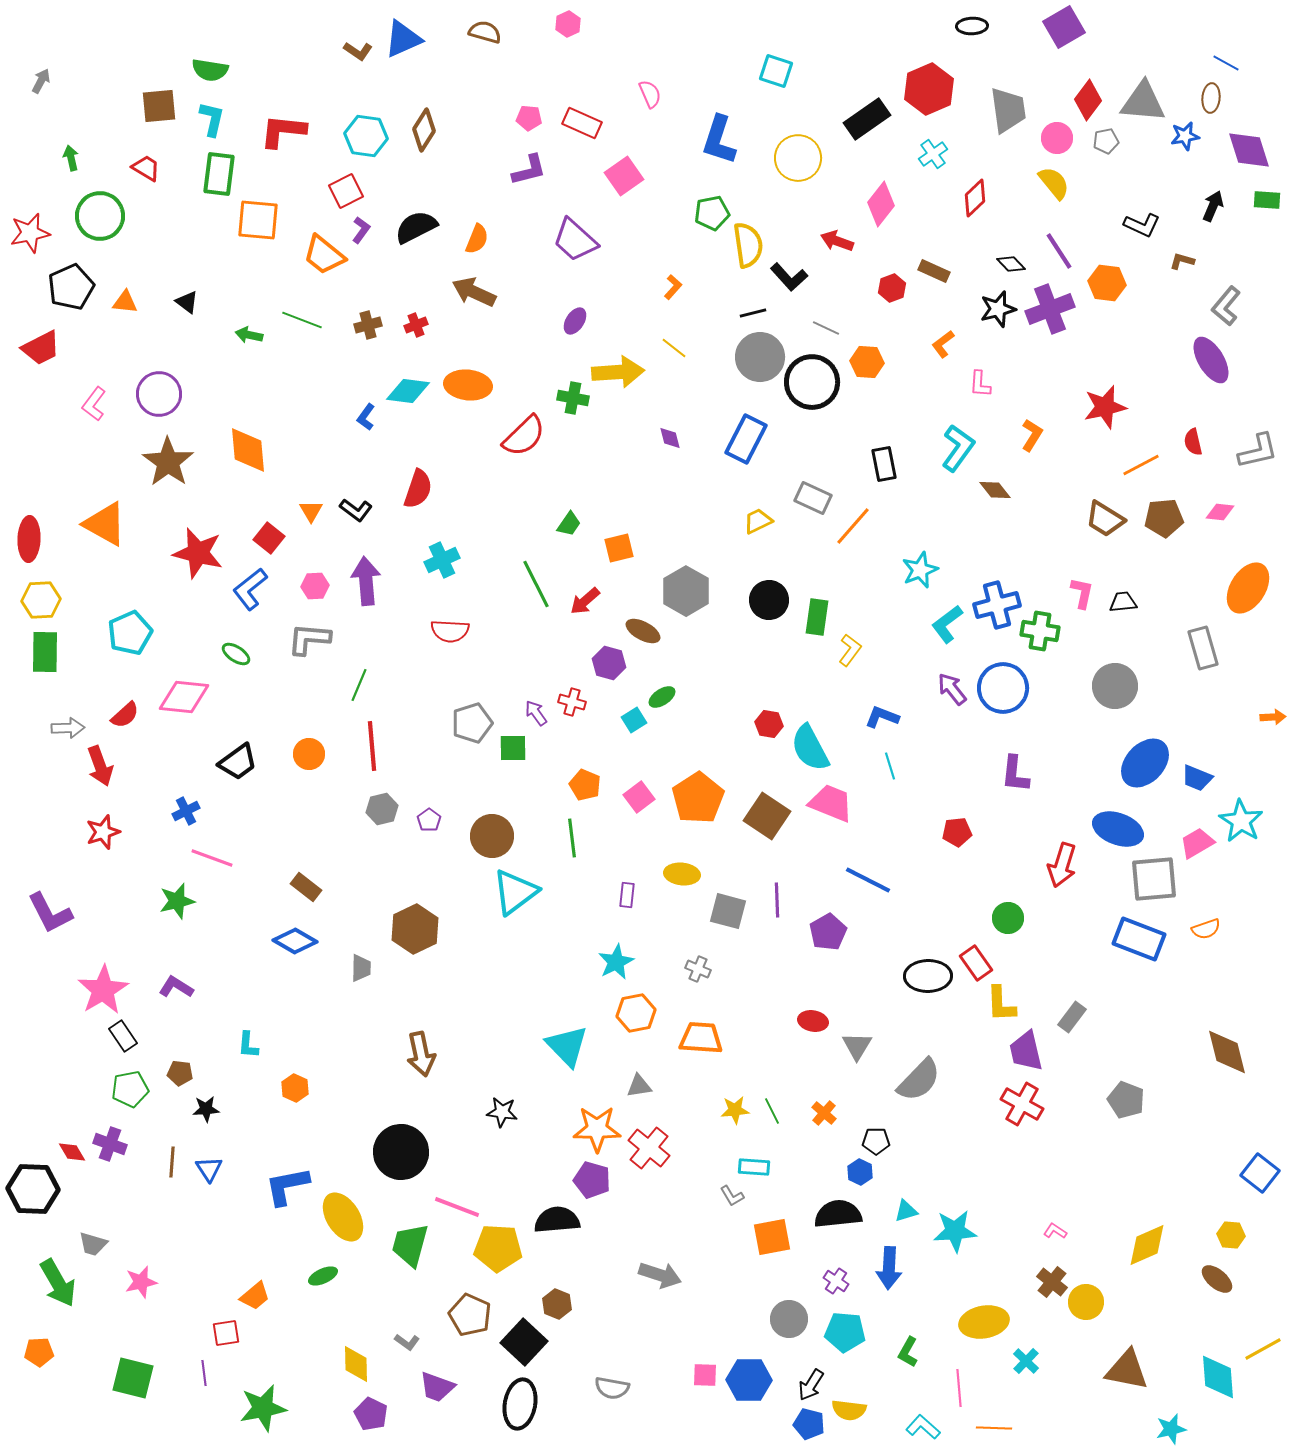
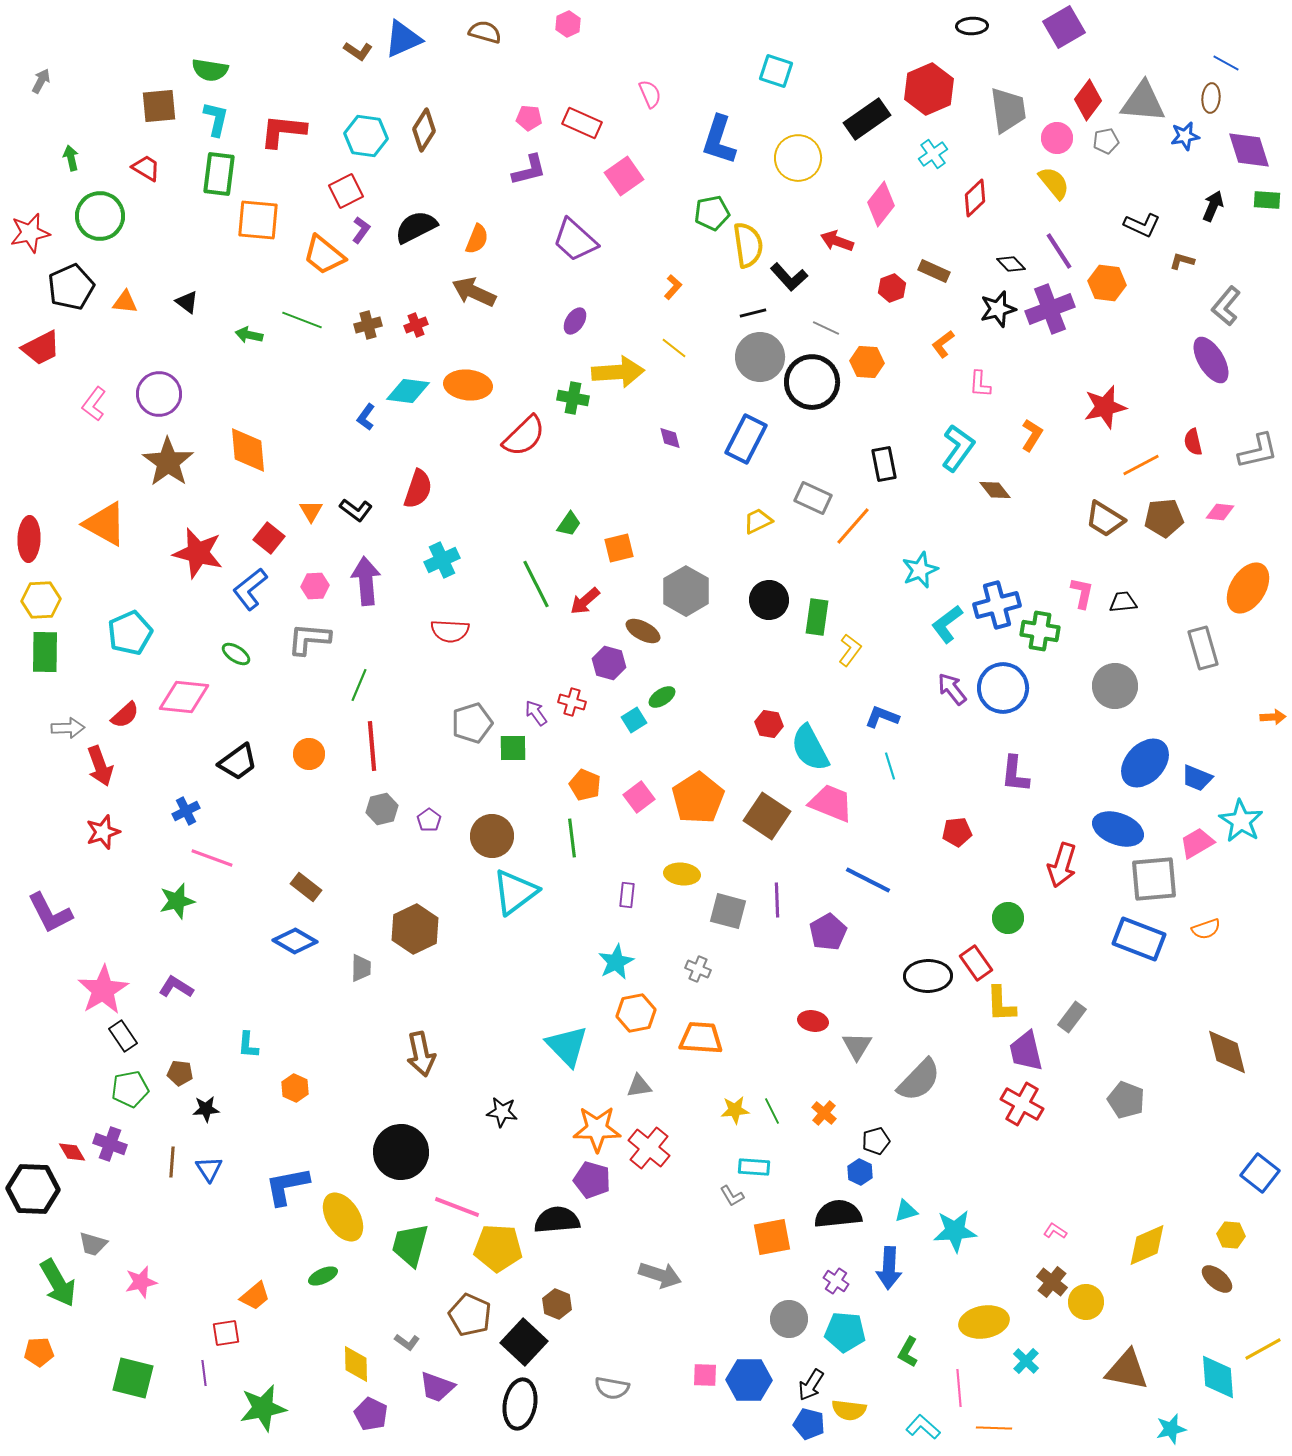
cyan L-shape at (212, 119): moved 4 px right
black pentagon at (876, 1141): rotated 16 degrees counterclockwise
